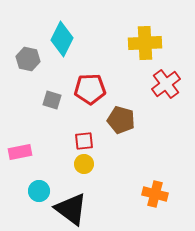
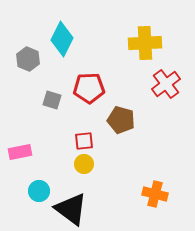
gray hexagon: rotated 10 degrees clockwise
red pentagon: moved 1 px left, 1 px up
